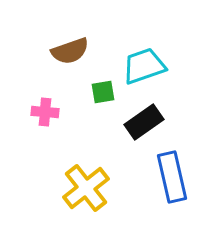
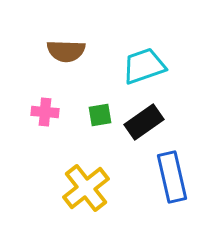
brown semicircle: moved 4 px left; rotated 21 degrees clockwise
green square: moved 3 px left, 23 px down
